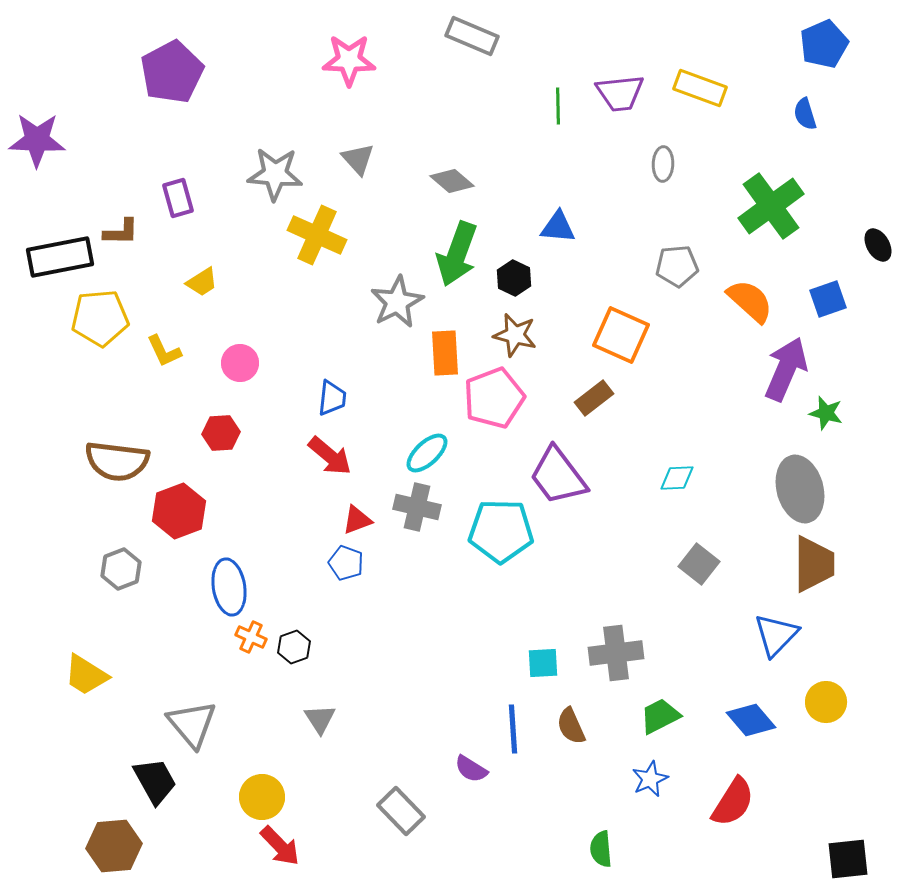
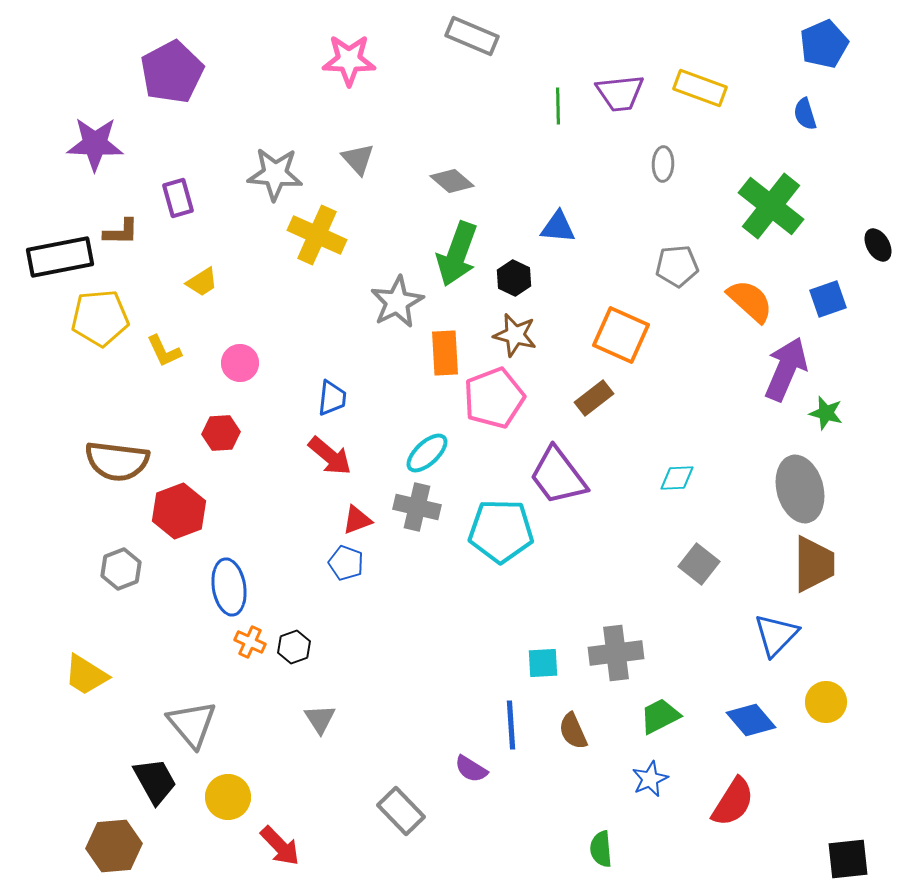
purple star at (37, 140): moved 58 px right, 4 px down
green cross at (771, 206): rotated 16 degrees counterclockwise
orange cross at (251, 637): moved 1 px left, 5 px down
brown semicircle at (571, 726): moved 2 px right, 5 px down
blue line at (513, 729): moved 2 px left, 4 px up
yellow circle at (262, 797): moved 34 px left
